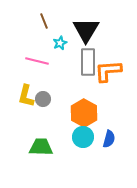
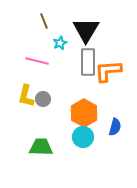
blue semicircle: moved 6 px right, 12 px up
